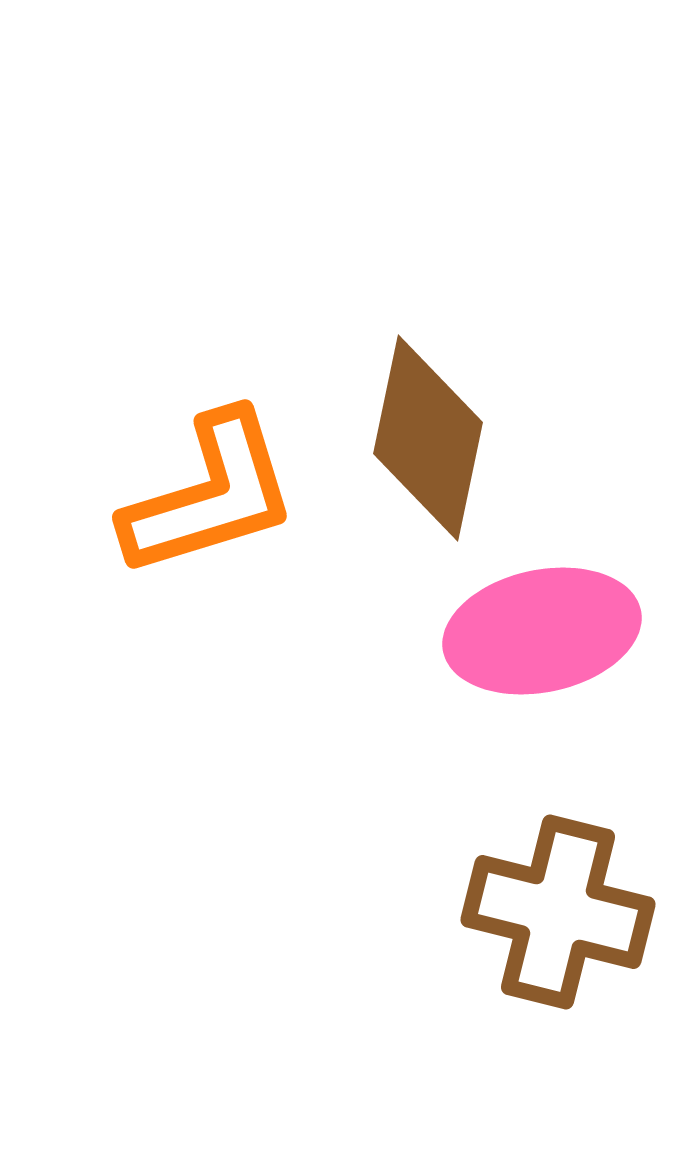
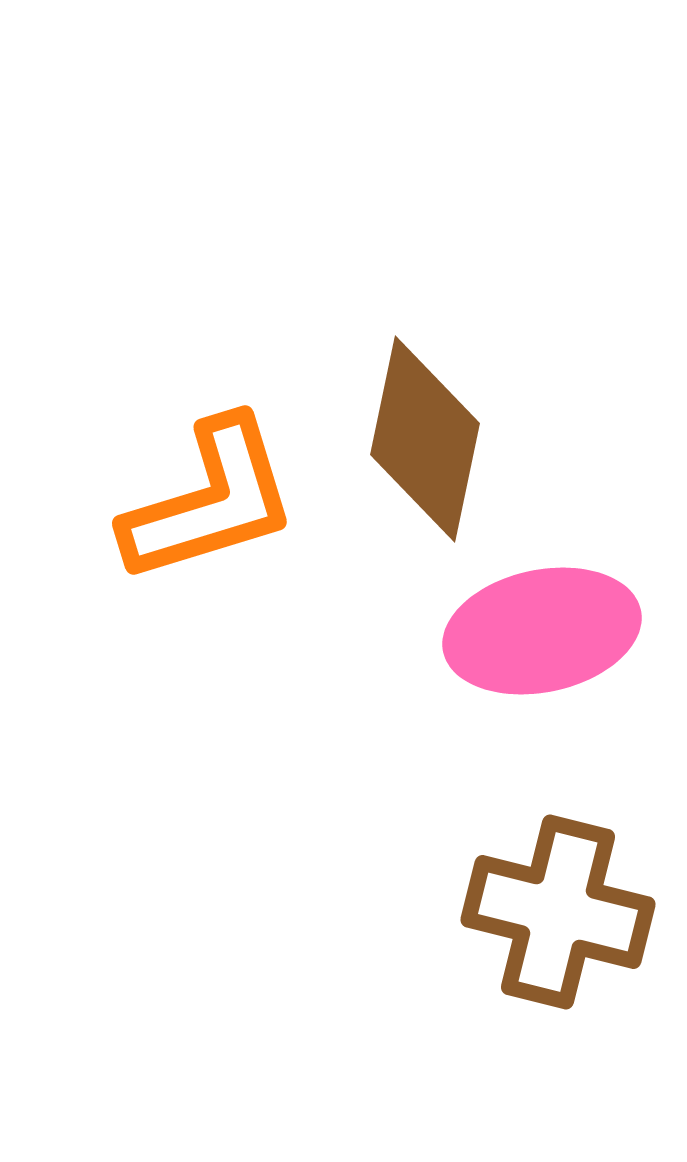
brown diamond: moved 3 px left, 1 px down
orange L-shape: moved 6 px down
